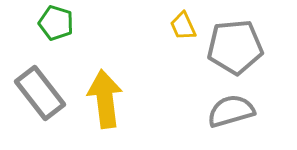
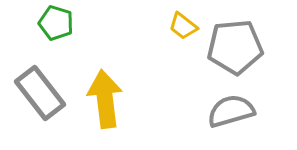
yellow trapezoid: rotated 28 degrees counterclockwise
